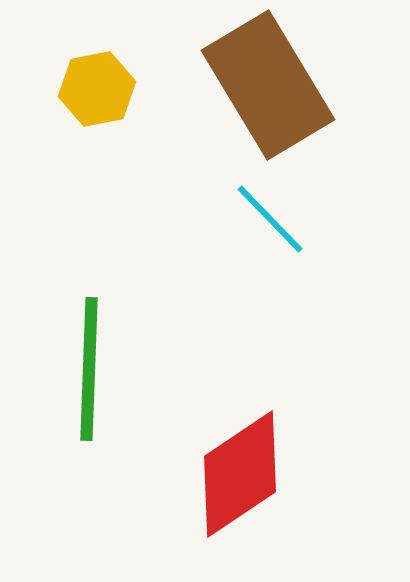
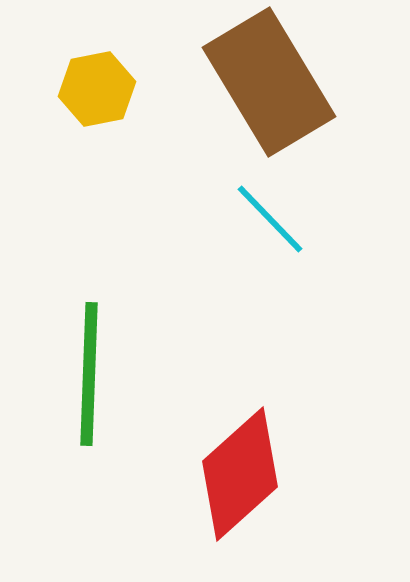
brown rectangle: moved 1 px right, 3 px up
green line: moved 5 px down
red diamond: rotated 8 degrees counterclockwise
